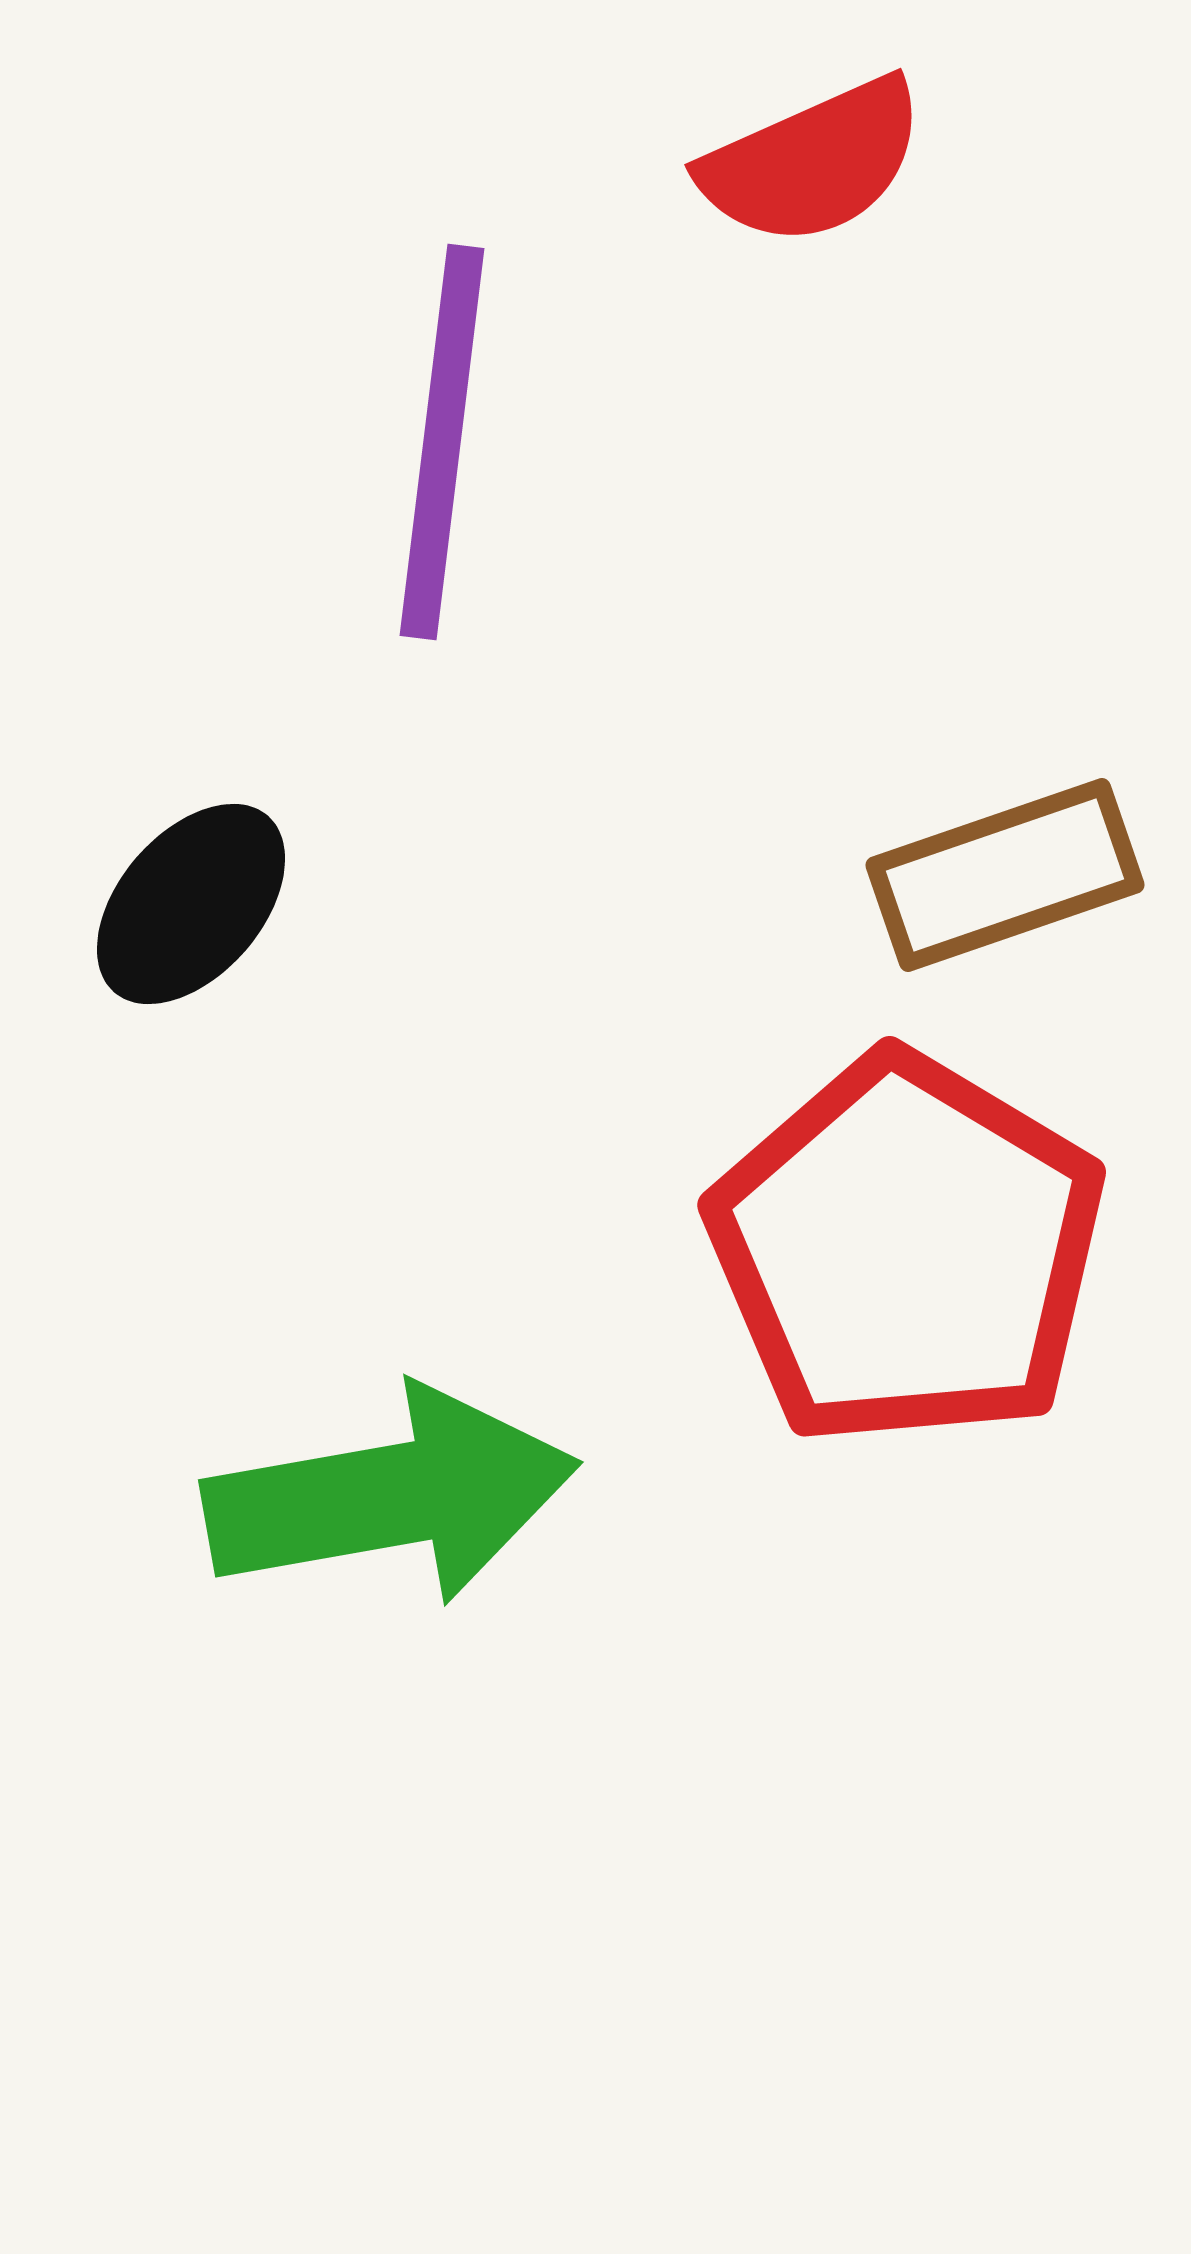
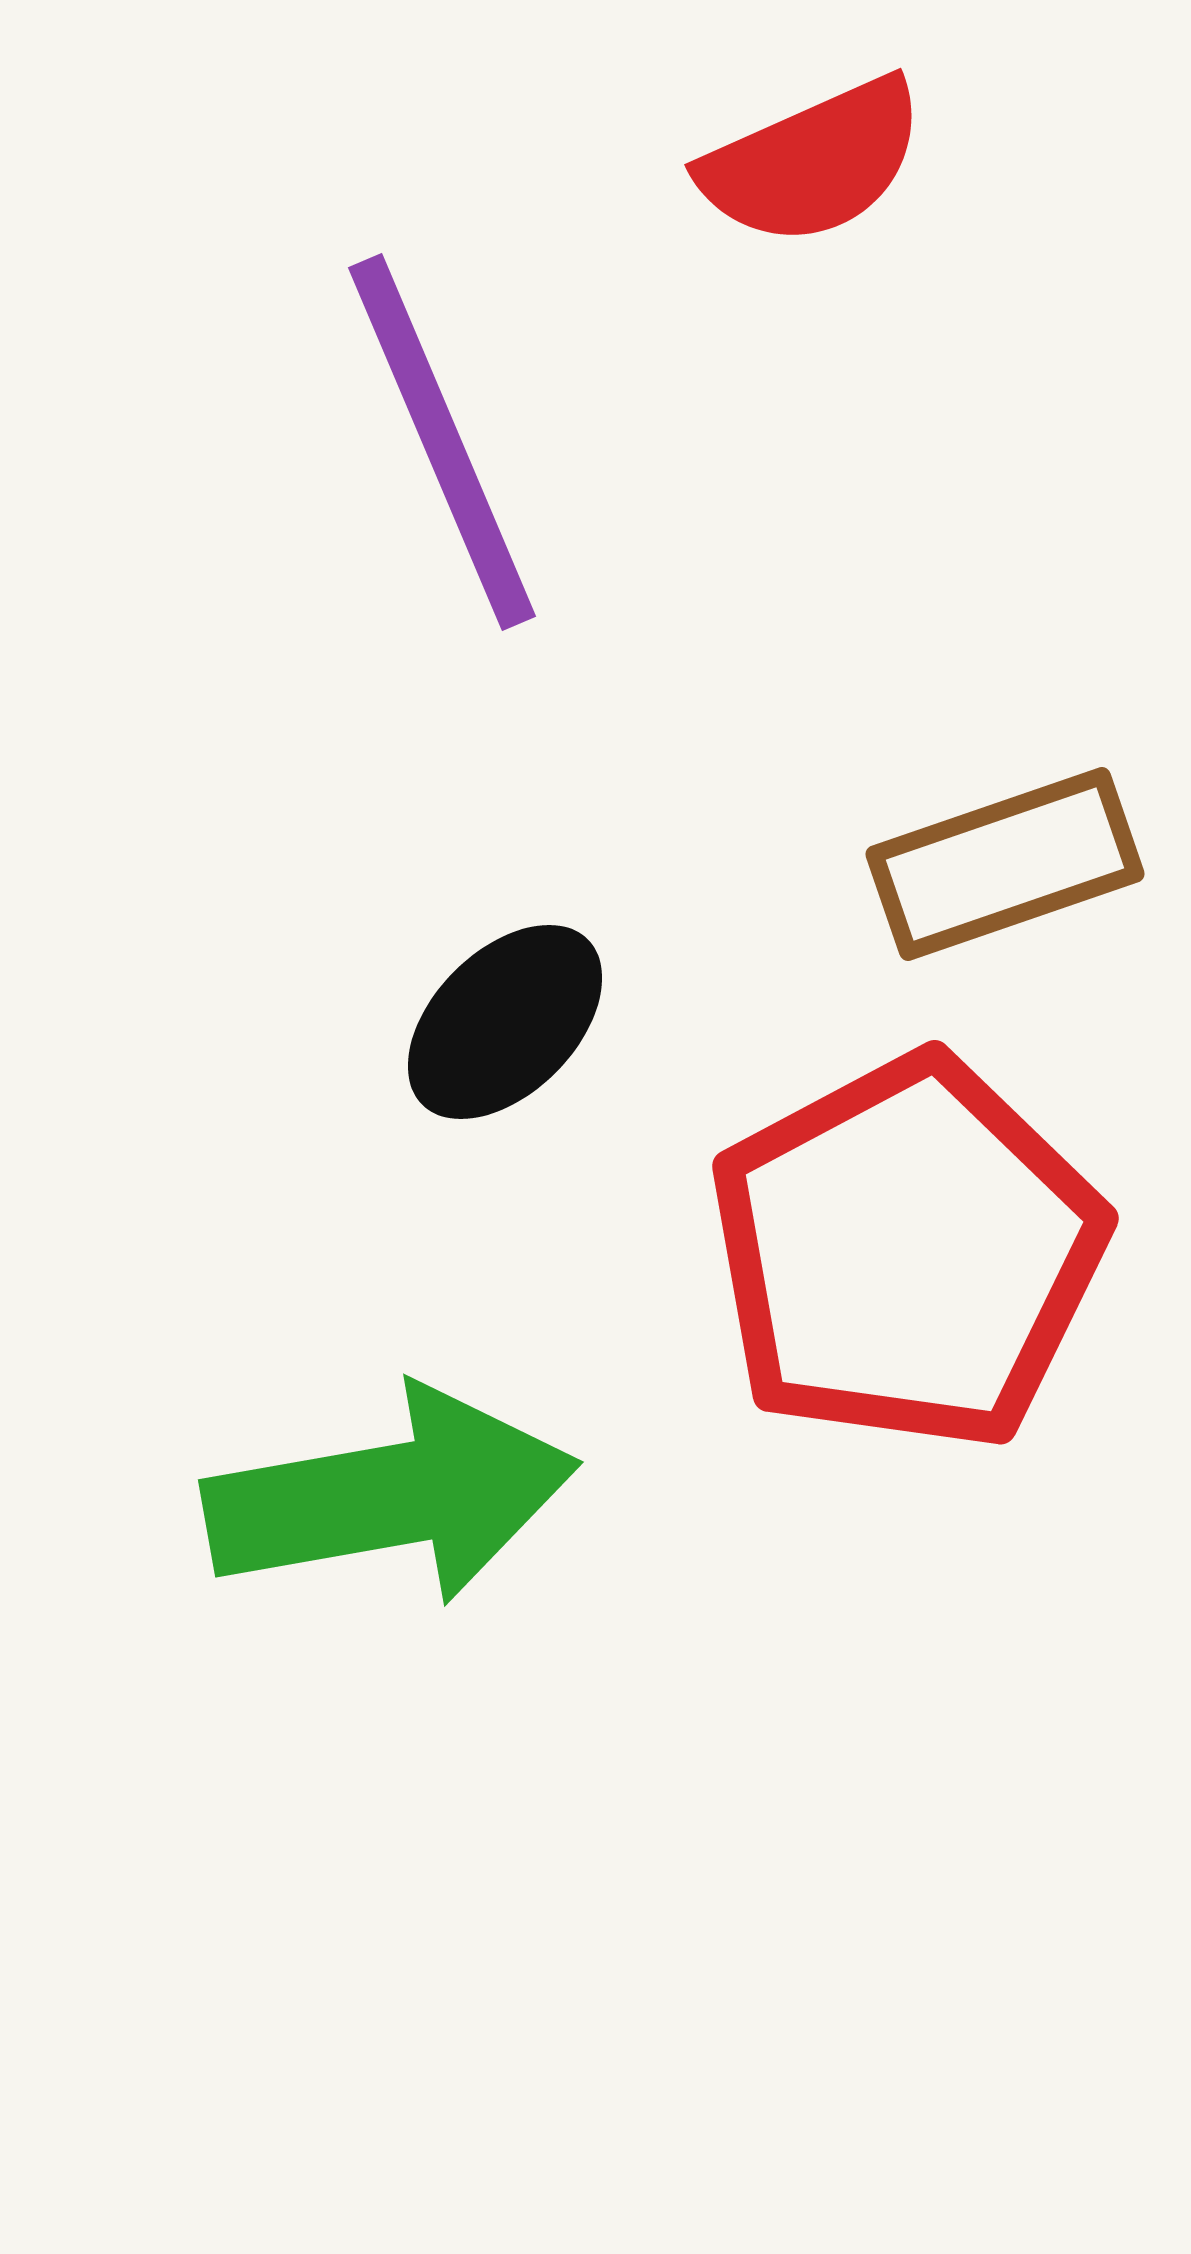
purple line: rotated 30 degrees counterclockwise
brown rectangle: moved 11 px up
black ellipse: moved 314 px right, 118 px down; rotated 4 degrees clockwise
red pentagon: moved 3 px down; rotated 13 degrees clockwise
